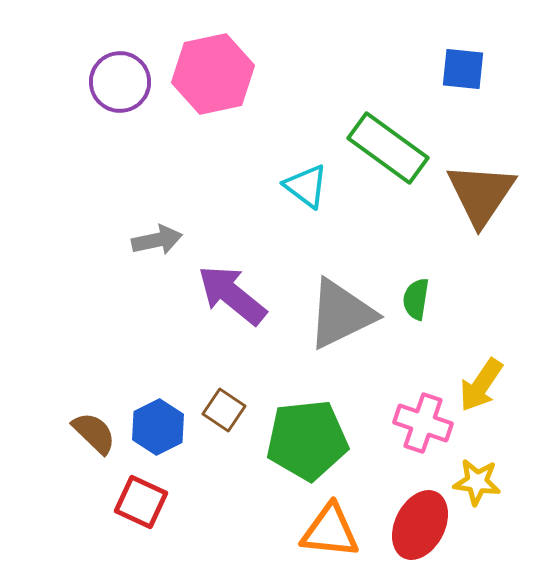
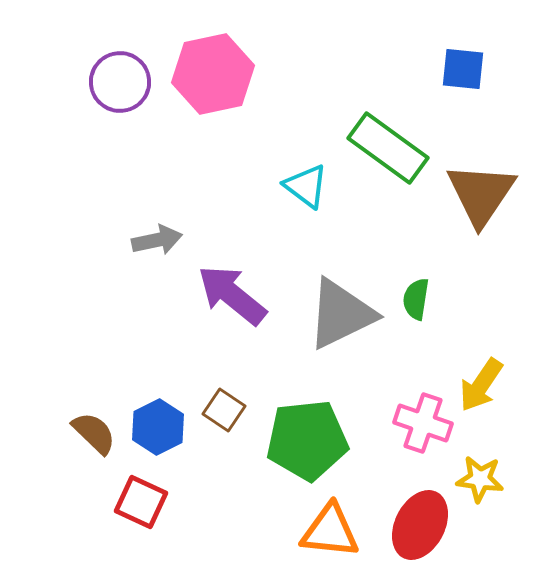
yellow star: moved 3 px right, 3 px up
